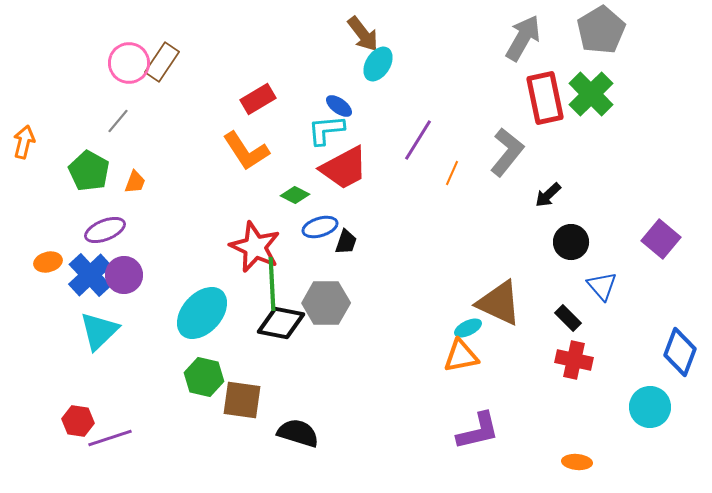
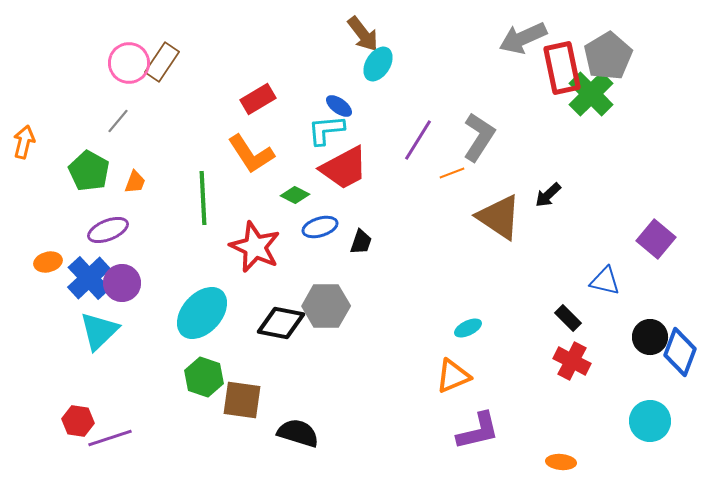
gray pentagon at (601, 30): moved 7 px right, 26 px down
gray arrow at (523, 38): rotated 144 degrees counterclockwise
red rectangle at (545, 98): moved 17 px right, 30 px up
orange L-shape at (246, 151): moved 5 px right, 3 px down
gray L-shape at (507, 152): moved 28 px left, 15 px up; rotated 6 degrees counterclockwise
orange line at (452, 173): rotated 45 degrees clockwise
purple ellipse at (105, 230): moved 3 px right
purple square at (661, 239): moved 5 px left
black trapezoid at (346, 242): moved 15 px right
black circle at (571, 242): moved 79 px right, 95 px down
blue cross at (90, 275): moved 1 px left, 3 px down
purple circle at (124, 275): moved 2 px left, 8 px down
green line at (272, 284): moved 69 px left, 86 px up
blue triangle at (602, 286): moved 3 px right, 5 px up; rotated 36 degrees counterclockwise
gray hexagon at (326, 303): moved 3 px down
brown triangle at (499, 303): moved 86 px up; rotated 9 degrees clockwise
orange triangle at (461, 356): moved 8 px left, 20 px down; rotated 12 degrees counterclockwise
red cross at (574, 360): moved 2 px left, 1 px down; rotated 15 degrees clockwise
green hexagon at (204, 377): rotated 6 degrees clockwise
cyan circle at (650, 407): moved 14 px down
orange ellipse at (577, 462): moved 16 px left
